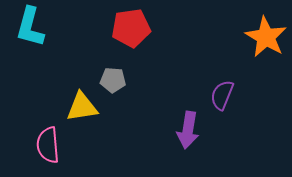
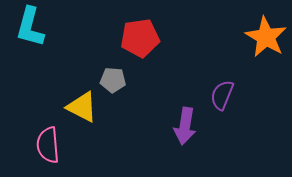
red pentagon: moved 9 px right, 10 px down
yellow triangle: rotated 36 degrees clockwise
purple arrow: moved 3 px left, 4 px up
